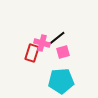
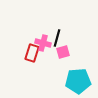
black line: rotated 36 degrees counterclockwise
pink cross: moved 1 px right
cyan pentagon: moved 17 px right
